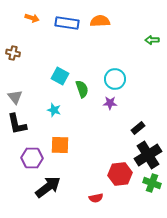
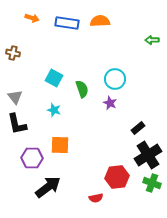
cyan square: moved 6 px left, 2 px down
purple star: rotated 24 degrees clockwise
red hexagon: moved 3 px left, 3 px down
